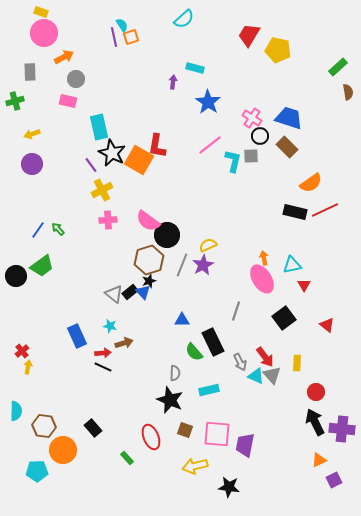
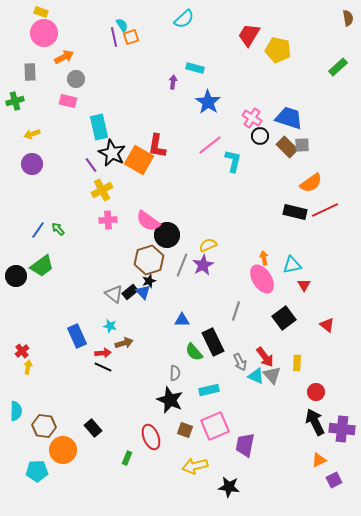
brown semicircle at (348, 92): moved 74 px up
gray square at (251, 156): moved 51 px right, 11 px up
pink square at (217, 434): moved 2 px left, 8 px up; rotated 28 degrees counterclockwise
green rectangle at (127, 458): rotated 64 degrees clockwise
